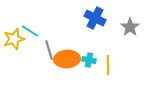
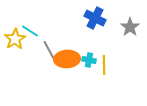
yellow star: moved 1 px right; rotated 15 degrees counterclockwise
gray line: rotated 12 degrees counterclockwise
yellow line: moved 4 px left
